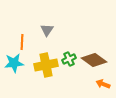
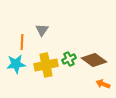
gray triangle: moved 5 px left
cyan star: moved 2 px right, 1 px down
